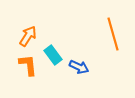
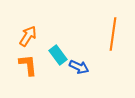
orange line: rotated 24 degrees clockwise
cyan rectangle: moved 5 px right
